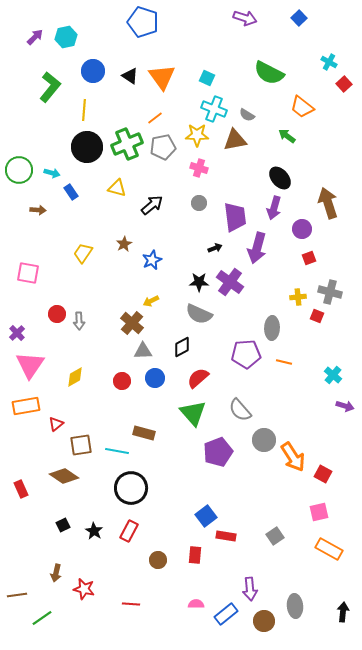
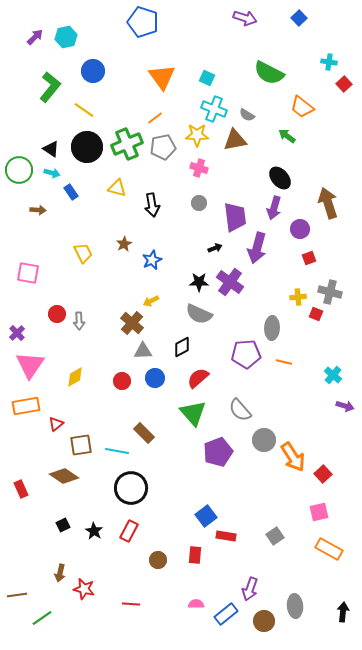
cyan cross at (329, 62): rotated 21 degrees counterclockwise
black triangle at (130, 76): moved 79 px left, 73 px down
yellow line at (84, 110): rotated 60 degrees counterclockwise
black arrow at (152, 205): rotated 120 degrees clockwise
purple circle at (302, 229): moved 2 px left
yellow trapezoid at (83, 253): rotated 120 degrees clockwise
red square at (317, 316): moved 1 px left, 2 px up
brown rectangle at (144, 433): rotated 30 degrees clockwise
red square at (323, 474): rotated 18 degrees clockwise
brown arrow at (56, 573): moved 4 px right
purple arrow at (250, 589): rotated 25 degrees clockwise
